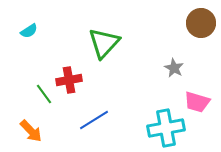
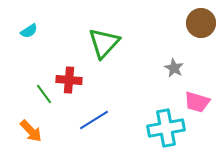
red cross: rotated 15 degrees clockwise
